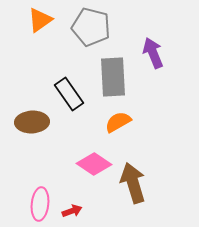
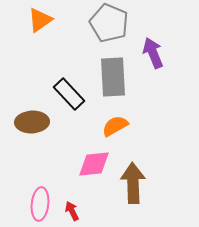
gray pentagon: moved 18 px right, 4 px up; rotated 9 degrees clockwise
black rectangle: rotated 8 degrees counterclockwise
orange semicircle: moved 3 px left, 4 px down
pink diamond: rotated 40 degrees counterclockwise
brown arrow: rotated 15 degrees clockwise
red arrow: rotated 96 degrees counterclockwise
